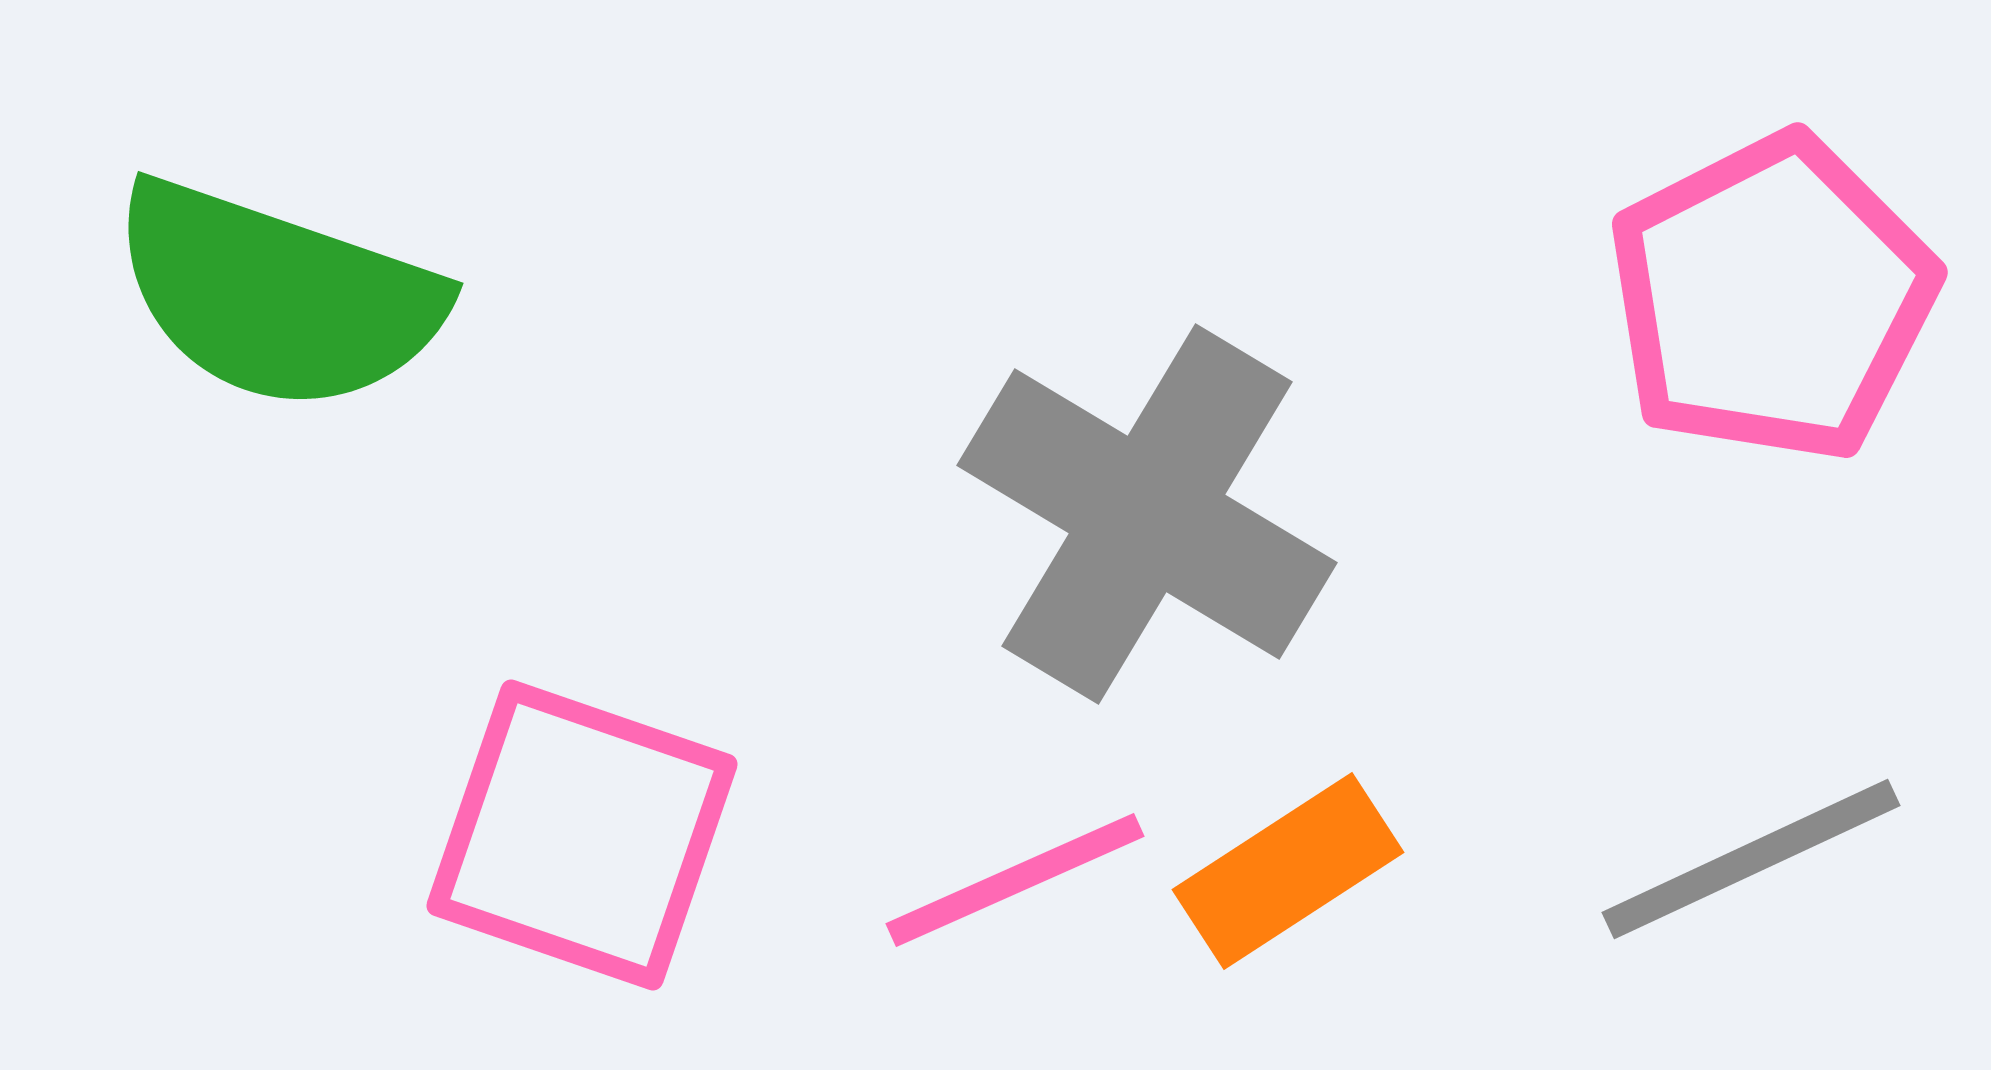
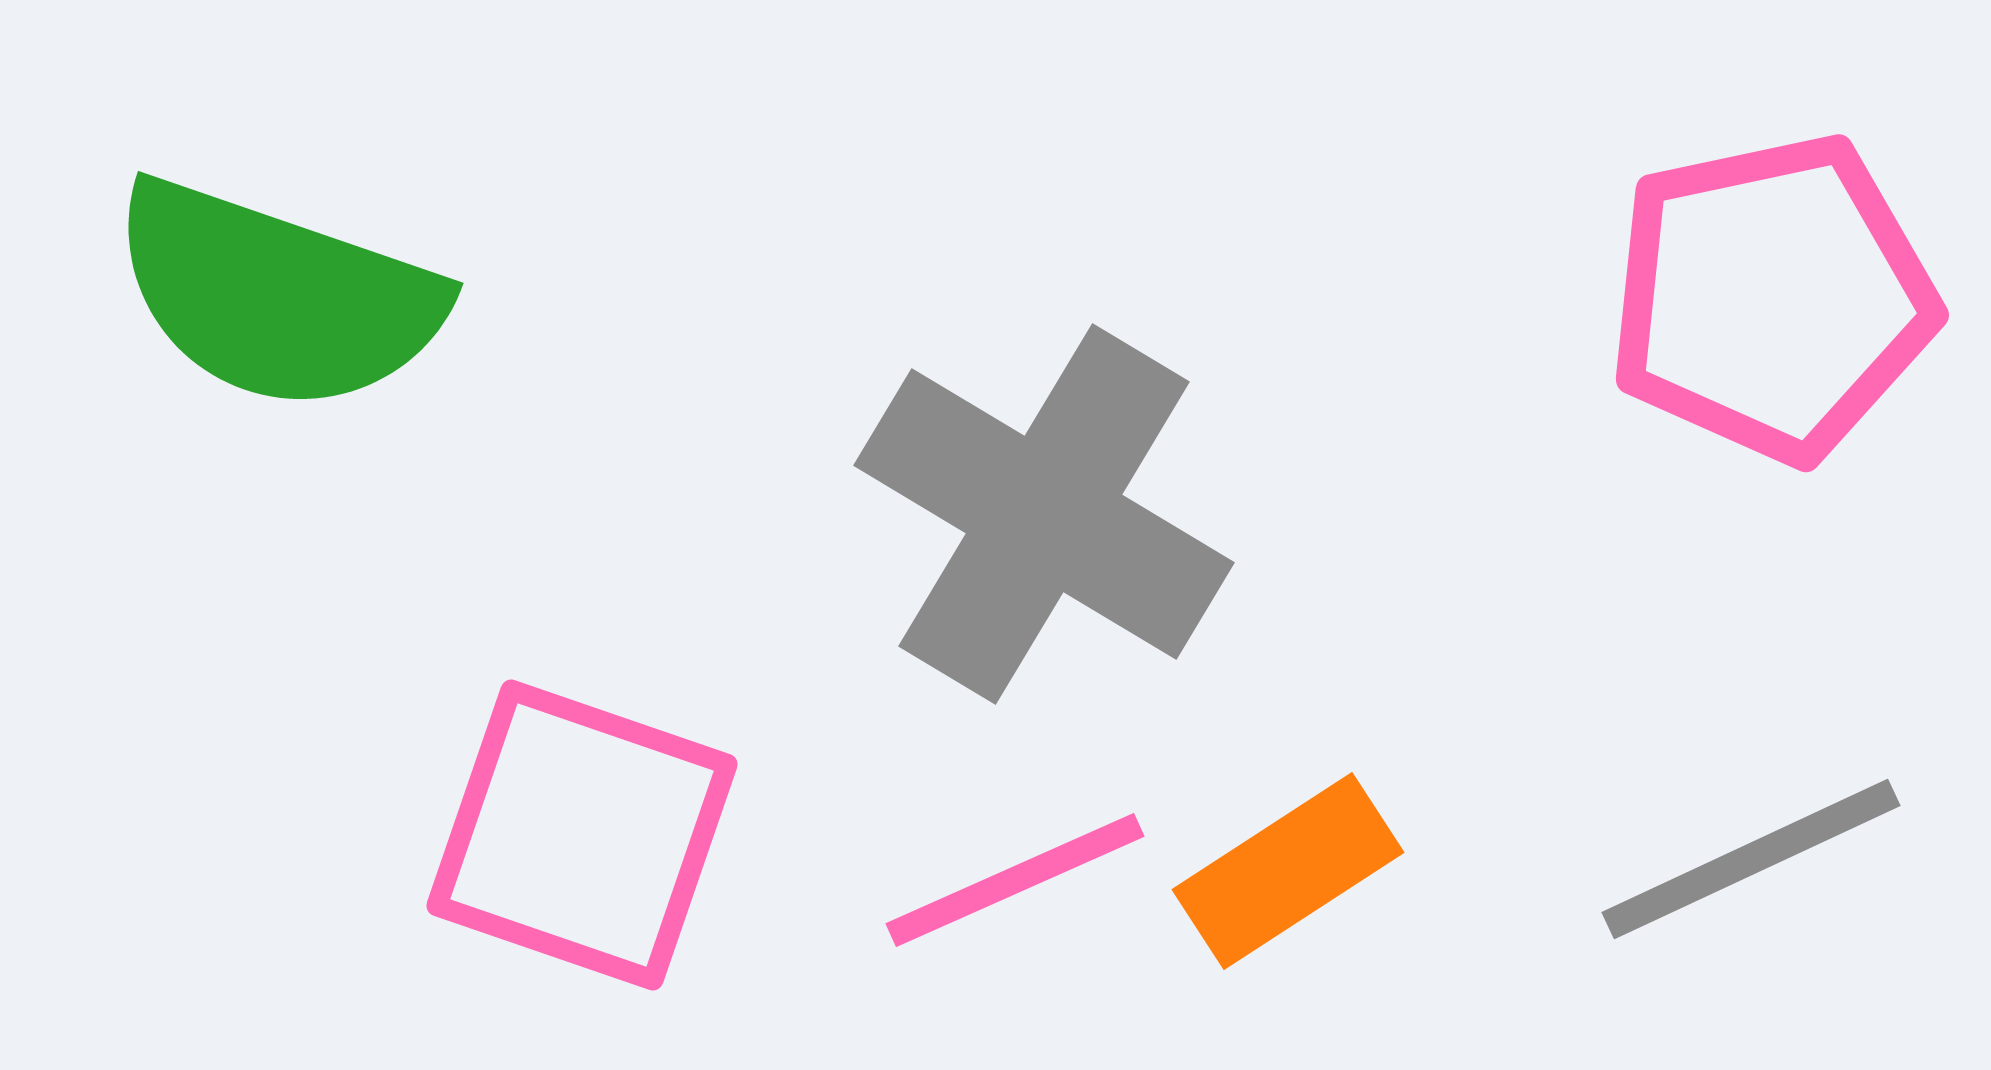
pink pentagon: rotated 15 degrees clockwise
gray cross: moved 103 px left
